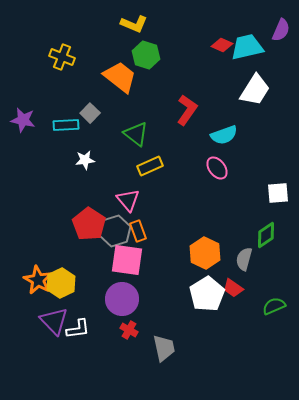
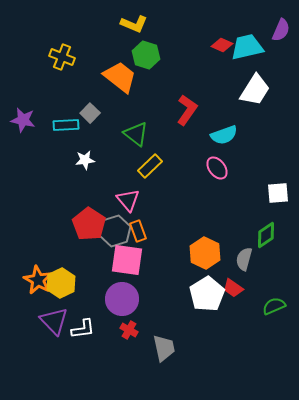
yellow rectangle: rotated 20 degrees counterclockwise
white L-shape: moved 5 px right
